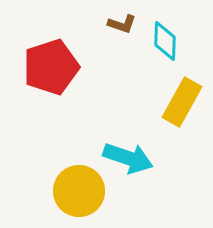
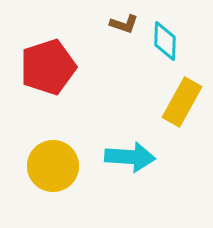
brown L-shape: moved 2 px right
red pentagon: moved 3 px left
cyan arrow: moved 2 px right, 1 px up; rotated 15 degrees counterclockwise
yellow circle: moved 26 px left, 25 px up
